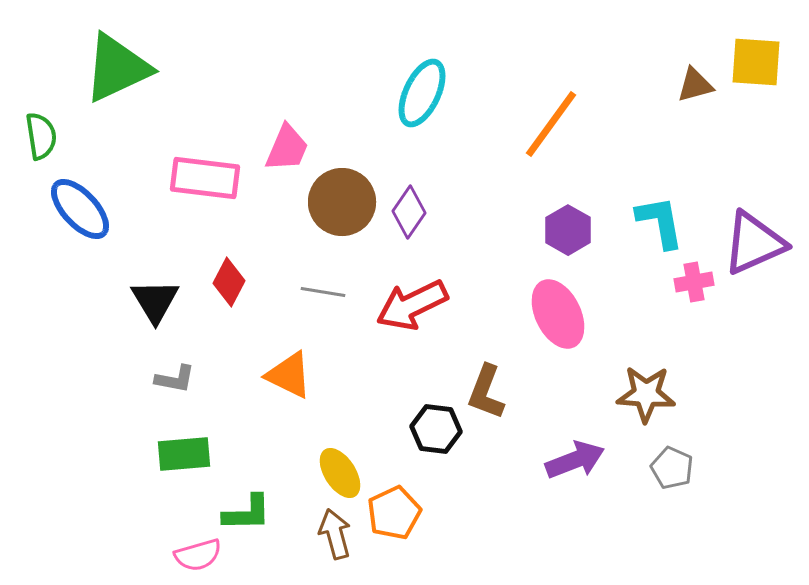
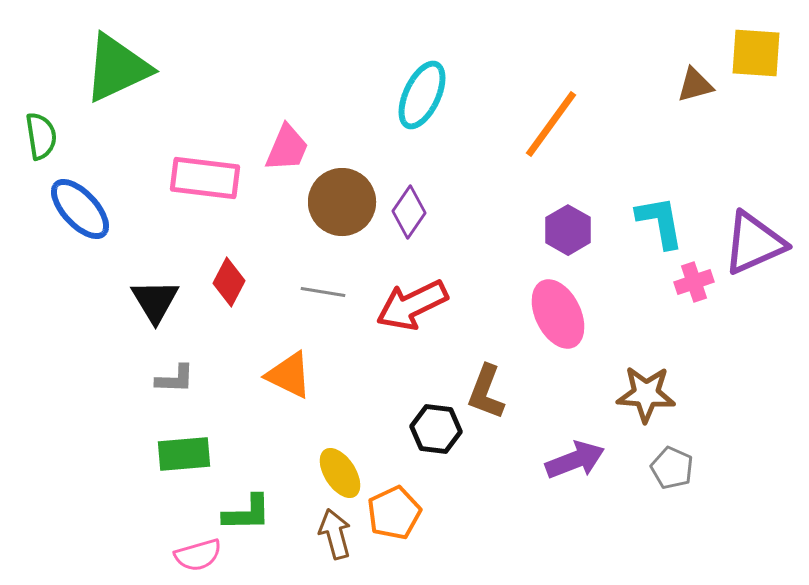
yellow square: moved 9 px up
cyan ellipse: moved 2 px down
pink cross: rotated 9 degrees counterclockwise
gray L-shape: rotated 9 degrees counterclockwise
